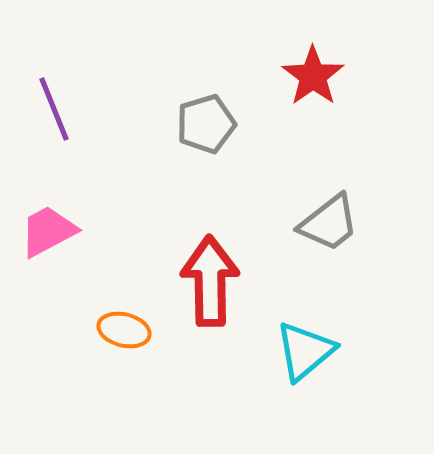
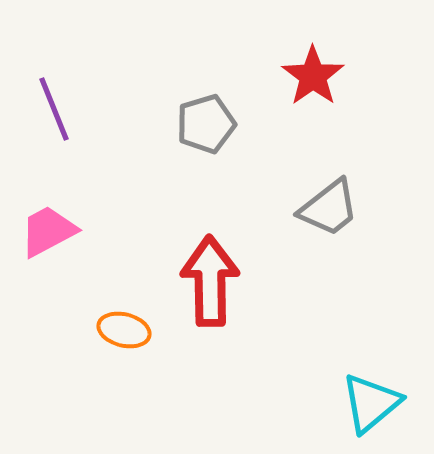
gray trapezoid: moved 15 px up
cyan triangle: moved 66 px right, 52 px down
